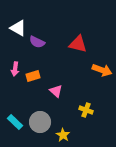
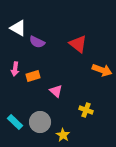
red triangle: rotated 24 degrees clockwise
